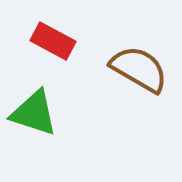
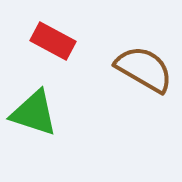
brown semicircle: moved 5 px right
